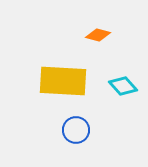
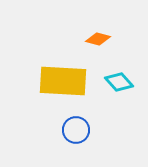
orange diamond: moved 4 px down
cyan diamond: moved 4 px left, 4 px up
